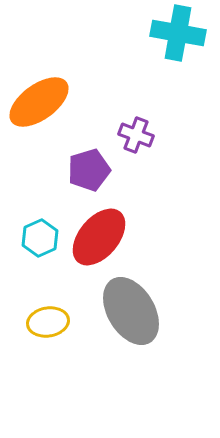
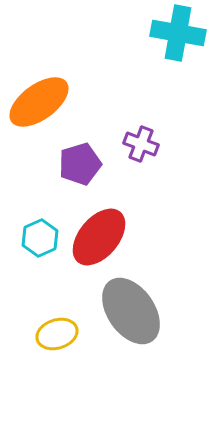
purple cross: moved 5 px right, 9 px down
purple pentagon: moved 9 px left, 6 px up
gray ellipse: rotated 4 degrees counterclockwise
yellow ellipse: moved 9 px right, 12 px down; rotated 9 degrees counterclockwise
